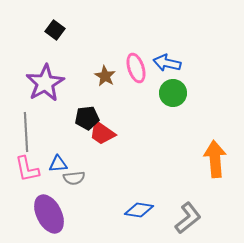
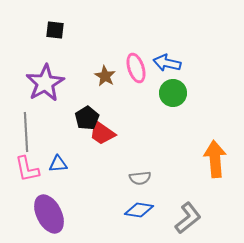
black square: rotated 30 degrees counterclockwise
black pentagon: rotated 25 degrees counterclockwise
gray semicircle: moved 66 px right
